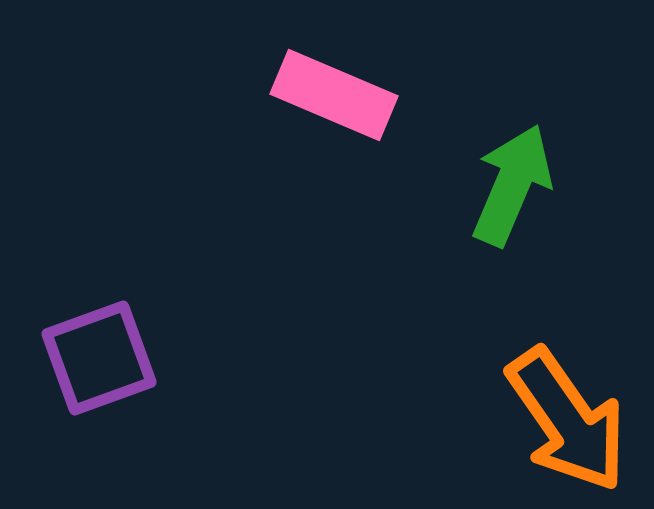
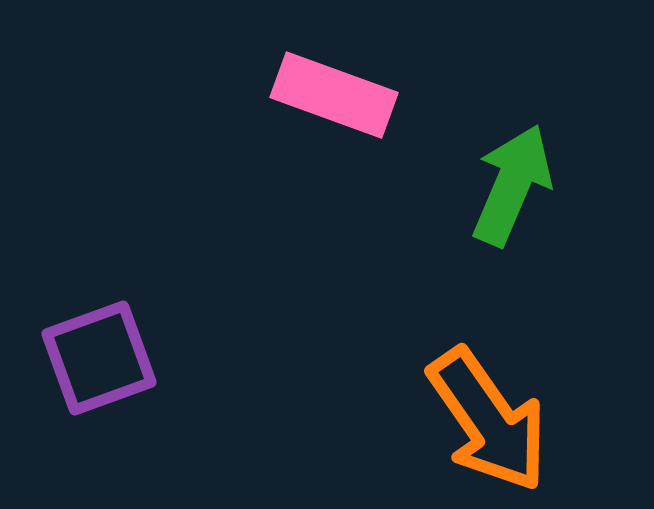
pink rectangle: rotated 3 degrees counterclockwise
orange arrow: moved 79 px left
